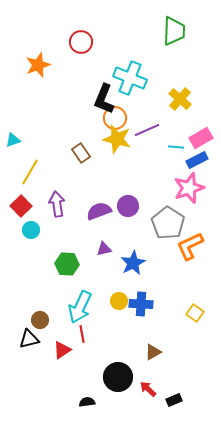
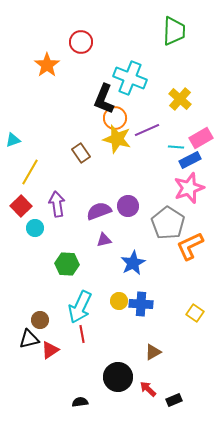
orange star: moved 9 px right; rotated 15 degrees counterclockwise
blue rectangle: moved 7 px left
cyan circle: moved 4 px right, 2 px up
purple triangle: moved 9 px up
red triangle: moved 12 px left
black semicircle: moved 7 px left
